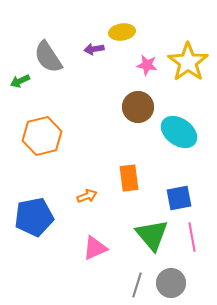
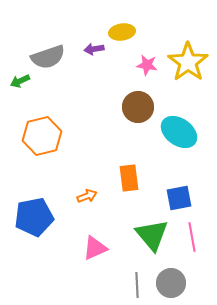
gray semicircle: rotated 76 degrees counterclockwise
gray line: rotated 20 degrees counterclockwise
